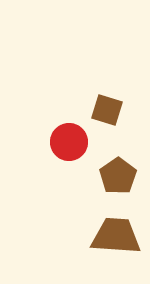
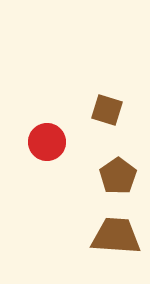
red circle: moved 22 px left
